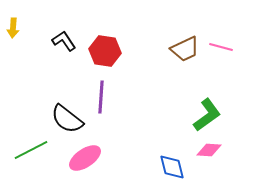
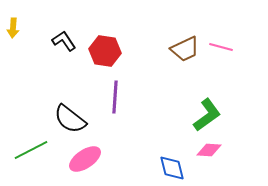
purple line: moved 14 px right
black semicircle: moved 3 px right
pink ellipse: moved 1 px down
blue diamond: moved 1 px down
